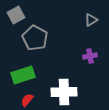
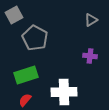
gray square: moved 2 px left
purple cross: rotated 16 degrees clockwise
green rectangle: moved 3 px right
red semicircle: moved 2 px left
